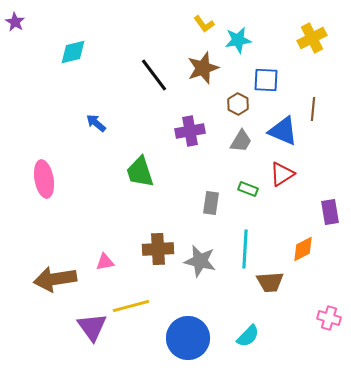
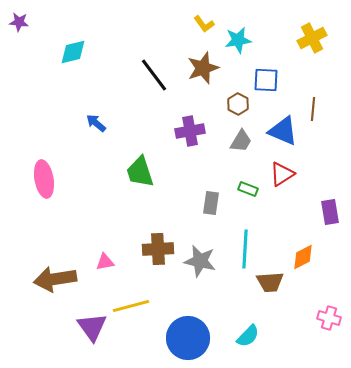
purple star: moved 4 px right; rotated 24 degrees counterclockwise
orange diamond: moved 8 px down
